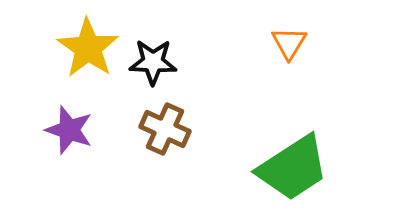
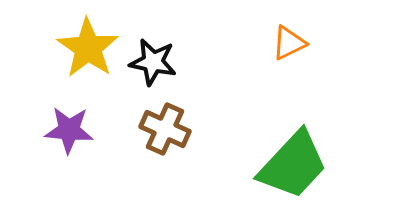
orange triangle: rotated 33 degrees clockwise
black star: rotated 9 degrees clockwise
purple star: rotated 15 degrees counterclockwise
green trapezoid: moved 3 px up; rotated 14 degrees counterclockwise
